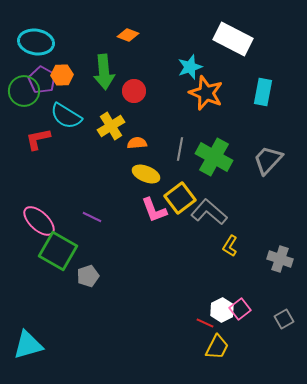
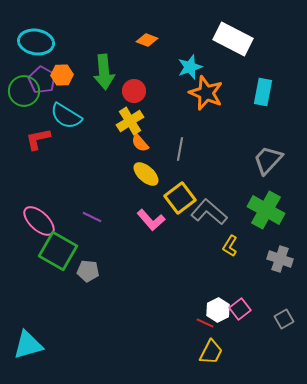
orange diamond: moved 19 px right, 5 px down
yellow cross: moved 19 px right, 5 px up
orange semicircle: moved 3 px right; rotated 126 degrees counterclockwise
green cross: moved 52 px right, 53 px down
yellow ellipse: rotated 20 degrees clockwise
pink L-shape: moved 3 px left, 10 px down; rotated 20 degrees counterclockwise
gray pentagon: moved 5 px up; rotated 25 degrees clockwise
white hexagon: moved 4 px left
yellow trapezoid: moved 6 px left, 5 px down
